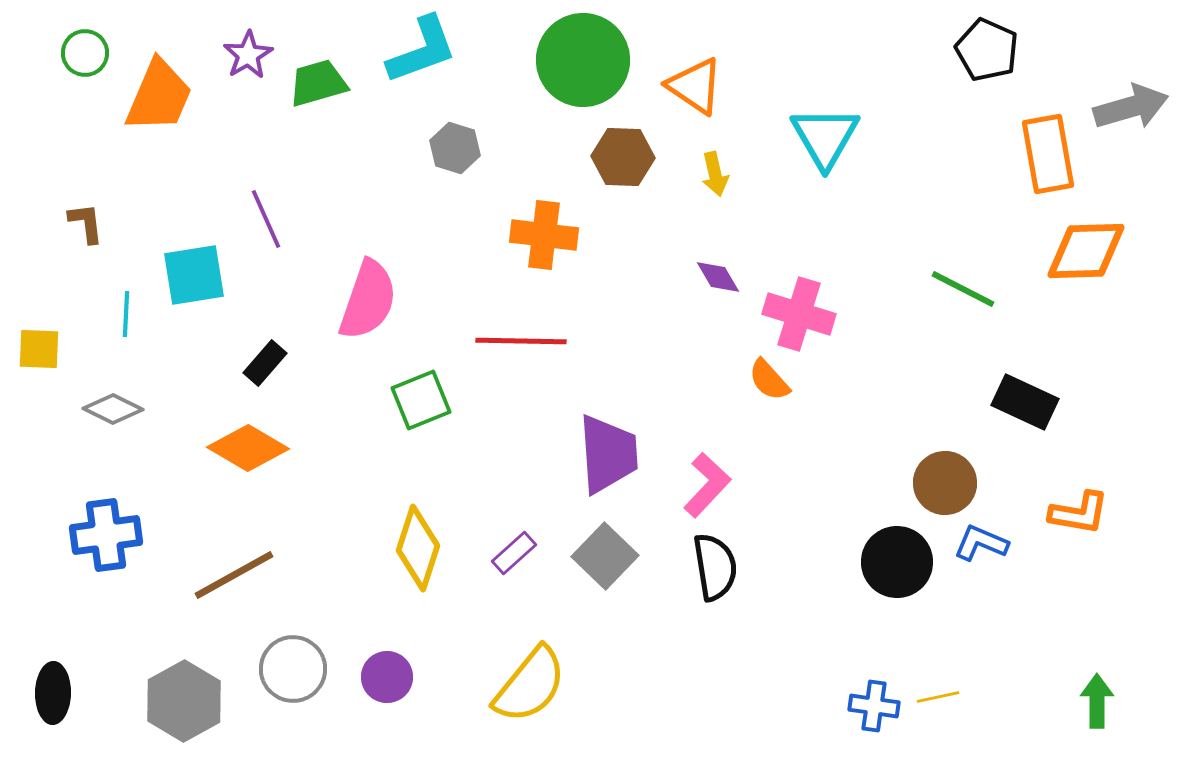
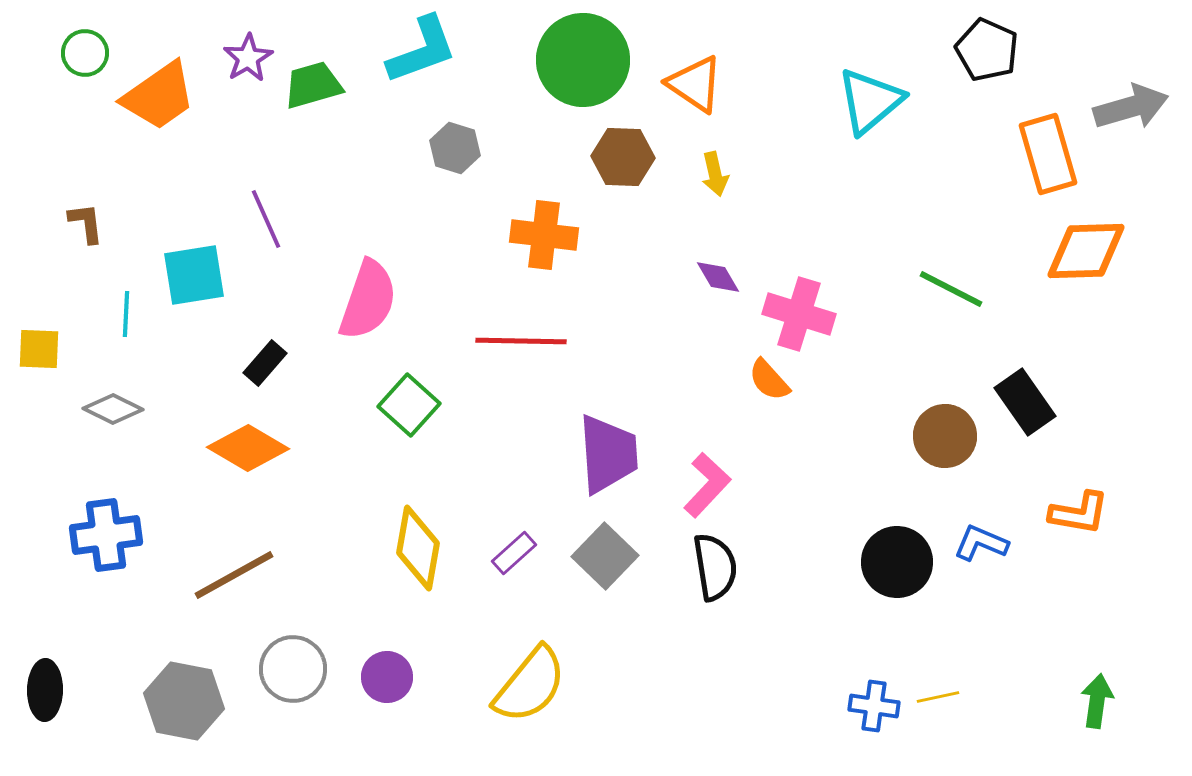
purple star at (248, 55): moved 3 px down
green trapezoid at (318, 83): moved 5 px left, 2 px down
orange triangle at (695, 86): moved 2 px up
orange trapezoid at (159, 96): rotated 32 degrees clockwise
cyan triangle at (825, 137): moved 45 px right, 36 px up; rotated 20 degrees clockwise
orange rectangle at (1048, 154): rotated 6 degrees counterclockwise
green line at (963, 289): moved 12 px left
green square at (421, 400): moved 12 px left, 5 px down; rotated 26 degrees counterclockwise
black rectangle at (1025, 402): rotated 30 degrees clockwise
brown circle at (945, 483): moved 47 px up
yellow diamond at (418, 548): rotated 8 degrees counterclockwise
black ellipse at (53, 693): moved 8 px left, 3 px up
gray hexagon at (184, 701): rotated 20 degrees counterclockwise
green arrow at (1097, 701): rotated 8 degrees clockwise
